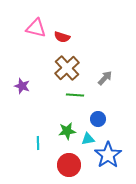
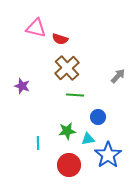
red semicircle: moved 2 px left, 2 px down
gray arrow: moved 13 px right, 2 px up
blue circle: moved 2 px up
